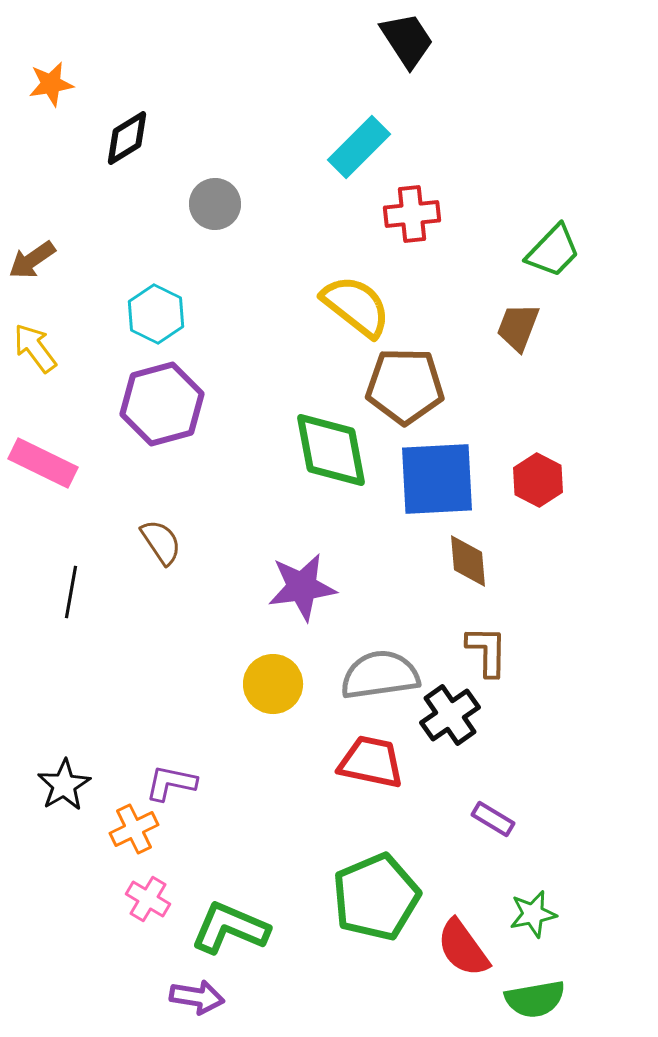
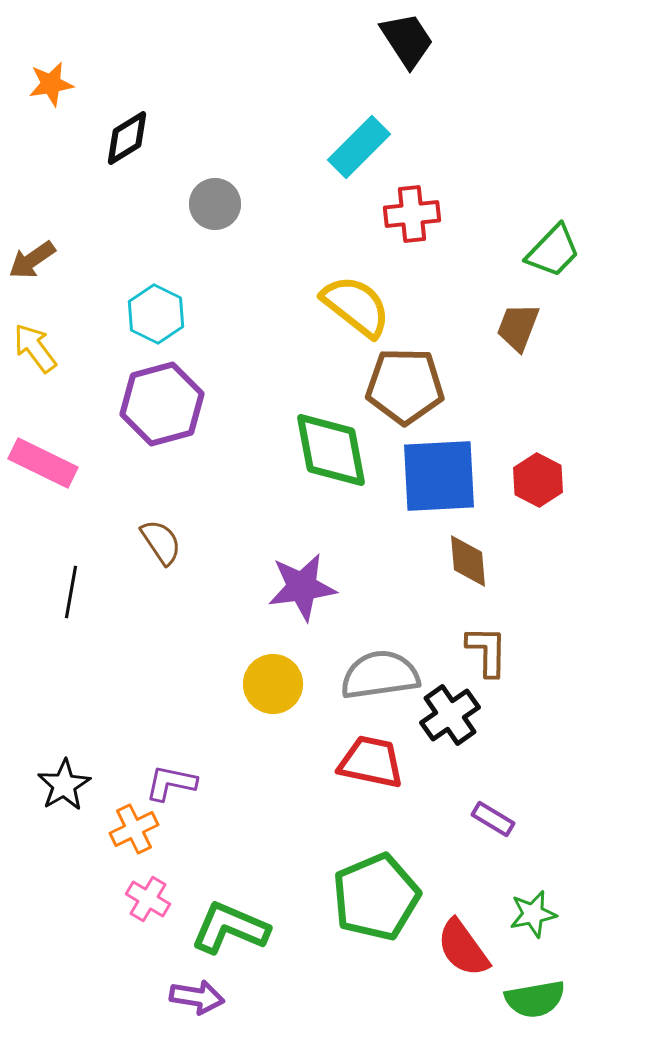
blue square: moved 2 px right, 3 px up
